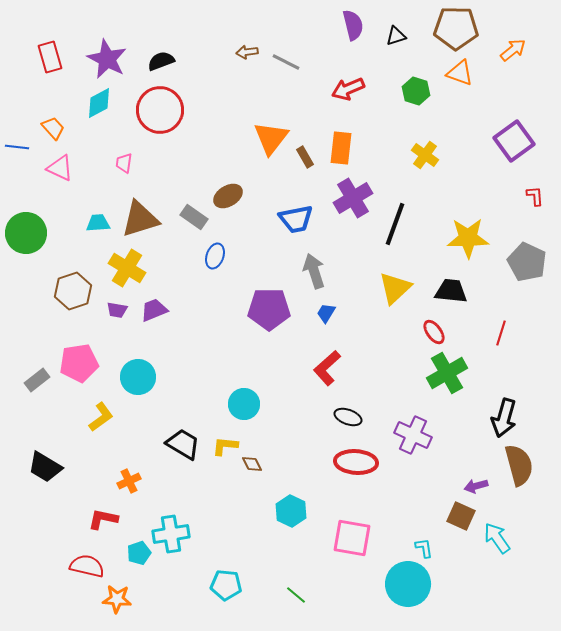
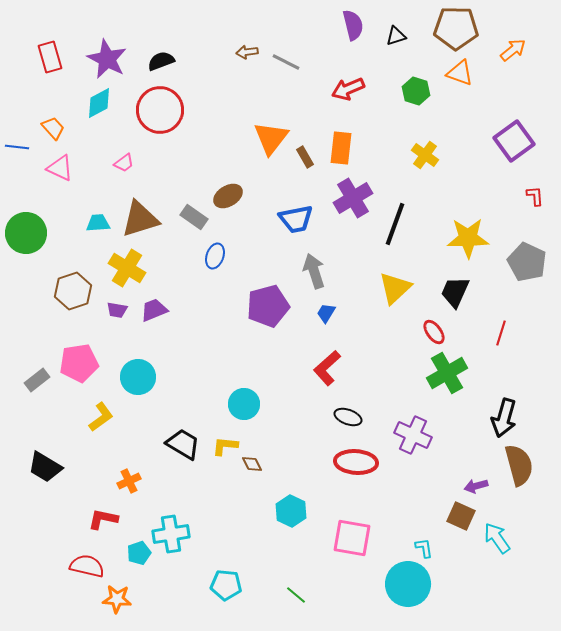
pink trapezoid at (124, 163): rotated 135 degrees counterclockwise
black trapezoid at (451, 291): moved 4 px right, 1 px down; rotated 72 degrees counterclockwise
purple pentagon at (269, 309): moved 1 px left, 3 px up; rotated 15 degrees counterclockwise
